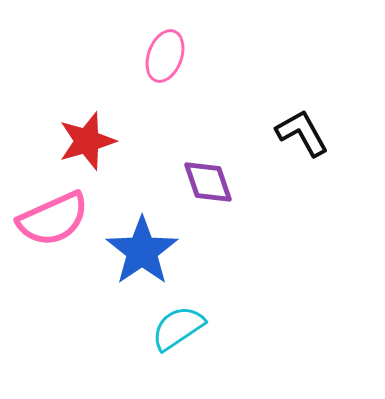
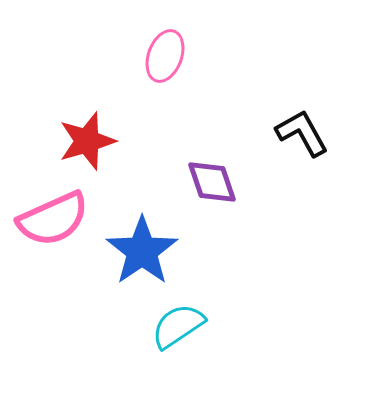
purple diamond: moved 4 px right
cyan semicircle: moved 2 px up
